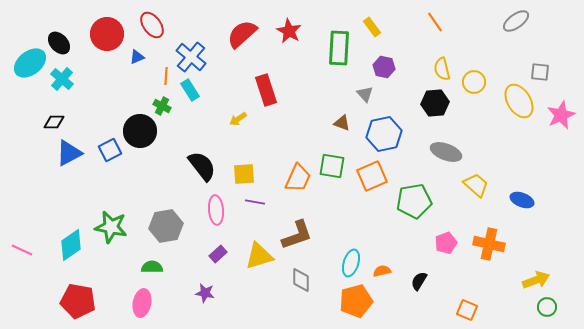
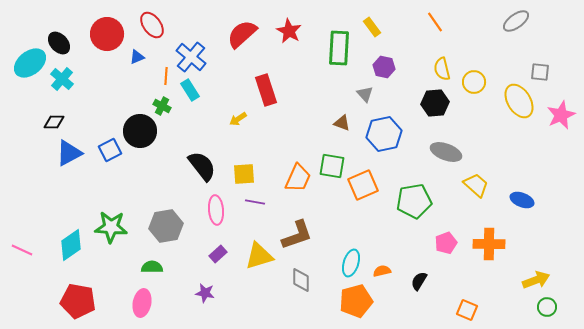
orange square at (372, 176): moved 9 px left, 9 px down
green star at (111, 227): rotated 8 degrees counterclockwise
orange cross at (489, 244): rotated 12 degrees counterclockwise
